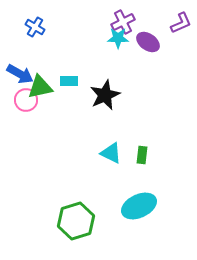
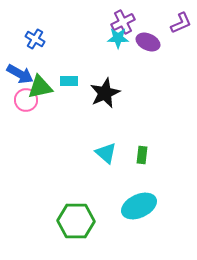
blue cross: moved 12 px down
purple ellipse: rotated 10 degrees counterclockwise
black star: moved 2 px up
cyan triangle: moved 5 px left; rotated 15 degrees clockwise
green hexagon: rotated 18 degrees clockwise
